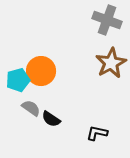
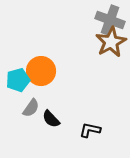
gray cross: moved 3 px right
brown star: moved 21 px up
gray semicircle: rotated 90 degrees clockwise
black semicircle: rotated 12 degrees clockwise
black L-shape: moved 7 px left, 3 px up
